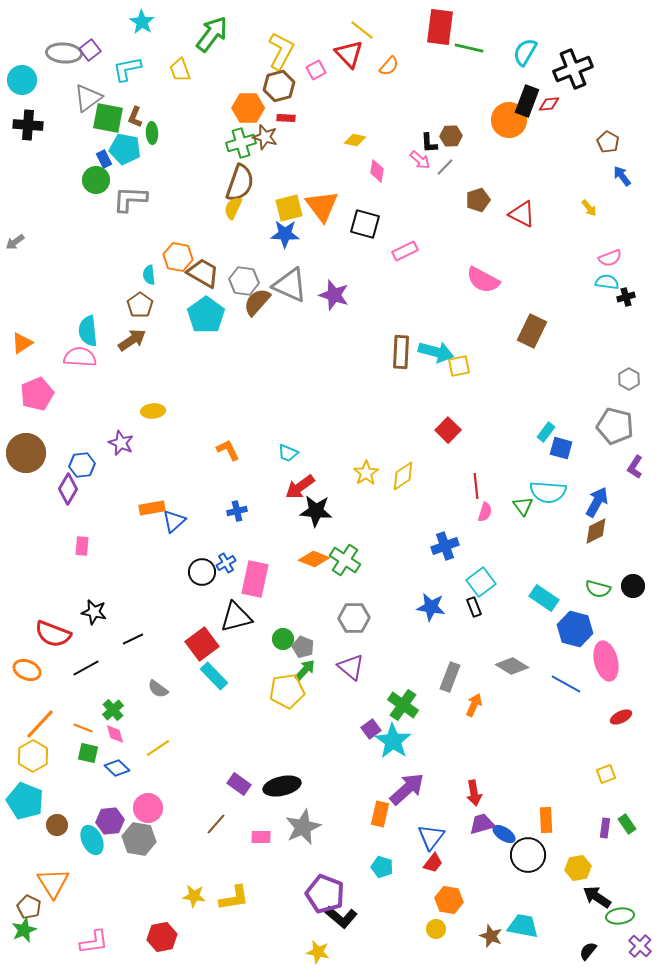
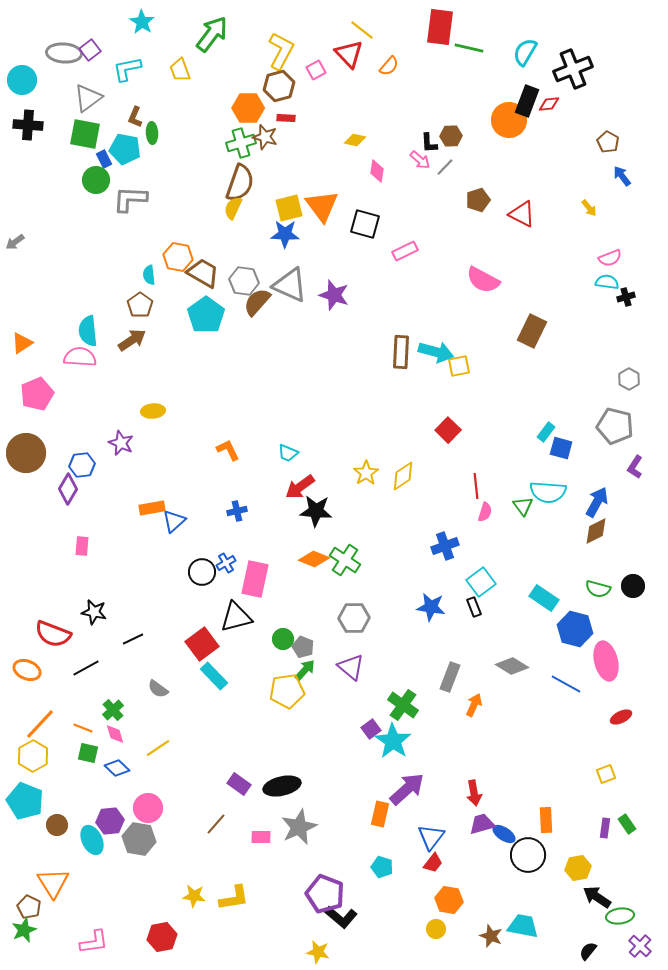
green square at (108, 118): moved 23 px left, 16 px down
gray star at (303, 827): moved 4 px left
